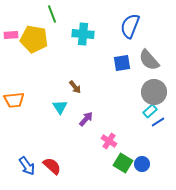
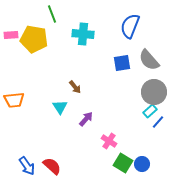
blue line: rotated 16 degrees counterclockwise
